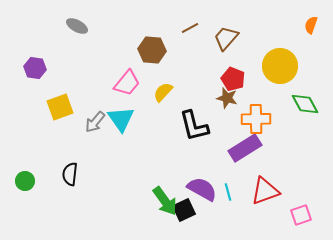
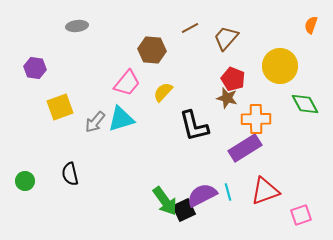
gray ellipse: rotated 35 degrees counterclockwise
cyan triangle: rotated 48 degrees clockwise
black semicircle: rotated 20 degrees counterclockwise
purple semicircle: moved 6 px down; rotated 56 degrees counterclockwise
